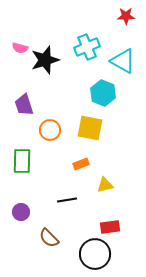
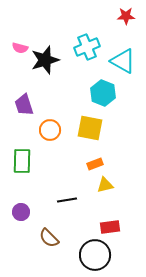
orange rectangle: moved 14 px right
black circle: moved 1 px down
